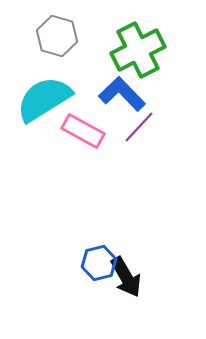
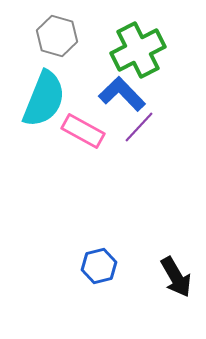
cyan semicircle: rotated 144 degrees clockwise
blue hexagon: moved 3 px down
black arrow: moved 50 px right
